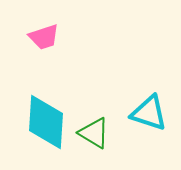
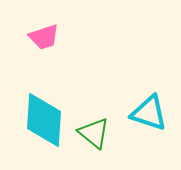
cyan diamond: moved 2 px left, 2 px up
green triangle: rotated 8 degrees clockwise
